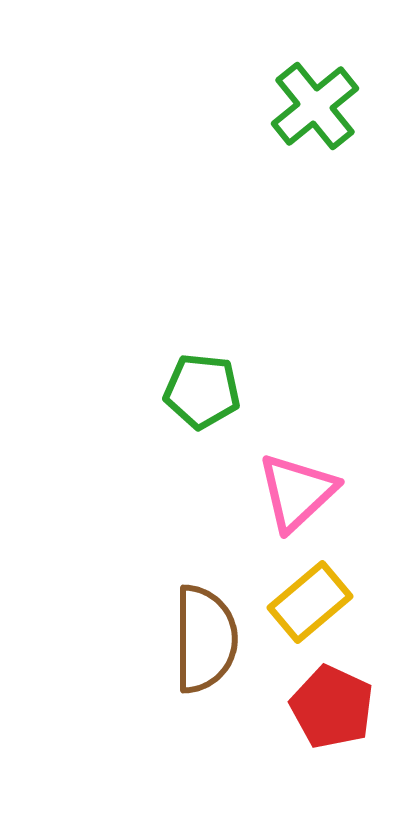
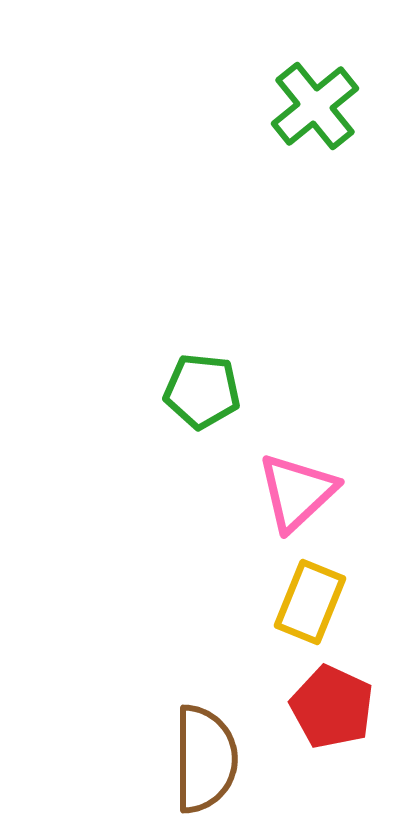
yellow rectangle: rotated 28 degrees counterclockwise
brown semicircle: moved 120 px down
